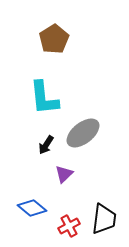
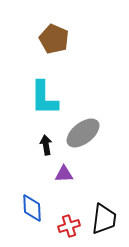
brown pentagon: rotated 16 degrees counterclockwise
cyan L-shape: rotated 6 degrees clockwise
black arrow: rotated 138 degrees clockwise
purple triangle: rotated 42 degrees clockwise
blue diamond: rotated 48 degrees clockwise
red cross: rotated 10 degrees clockwise
